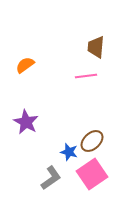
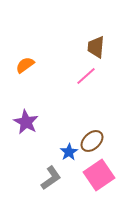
pink line: rotated 35 degrees counterclockwise
blue star: rotated 24 degrees clockwise
pink square: moved 7 px right, 1 px down
